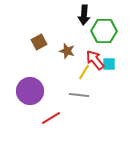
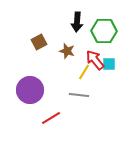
black arrow: moved 7 px left, 7 px down
purple circle: moved 1 px up
